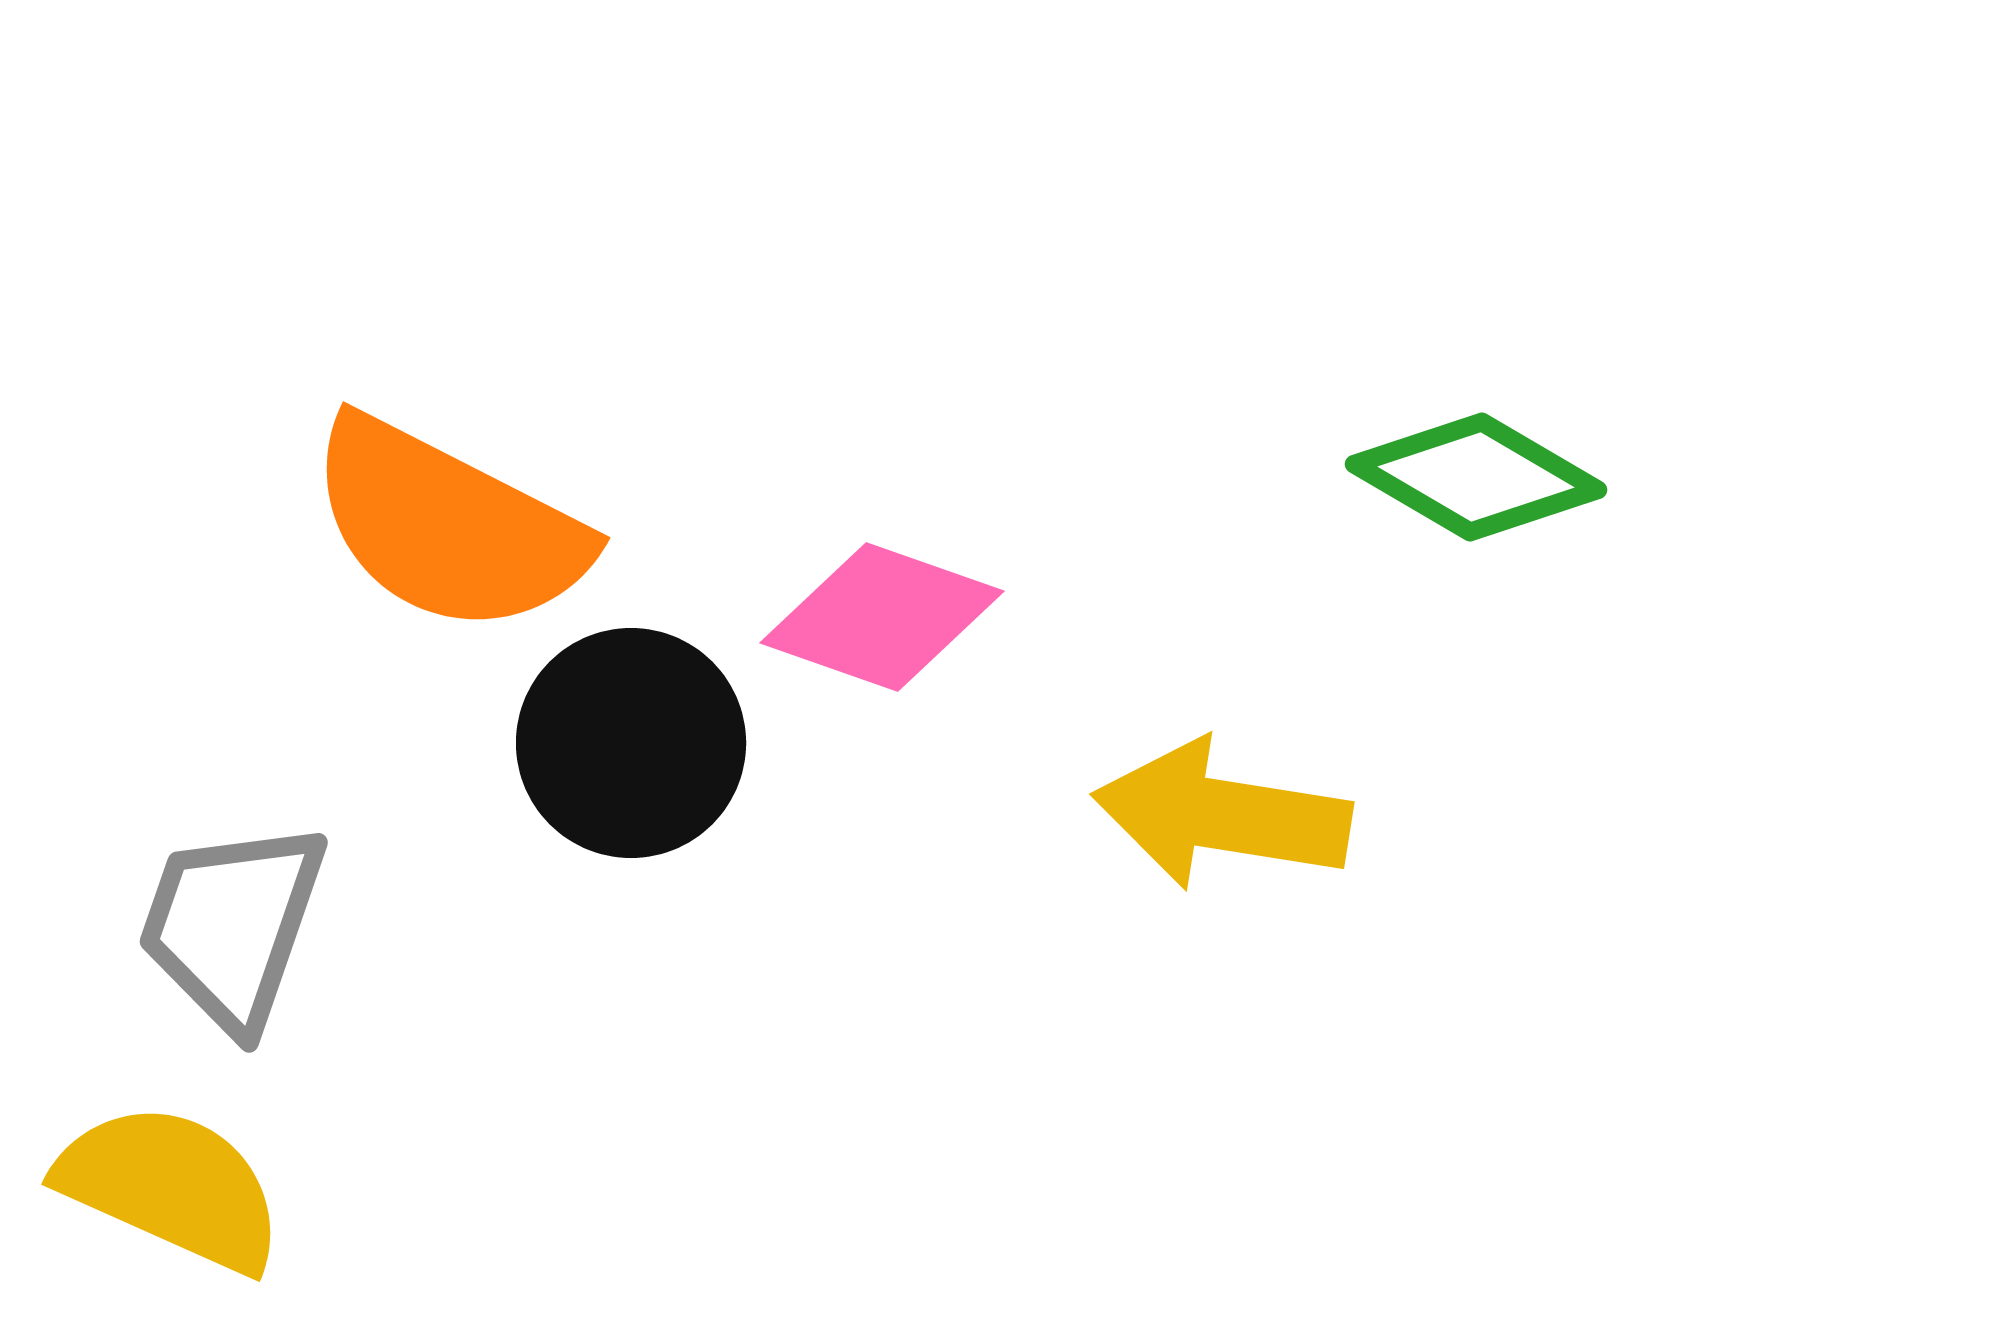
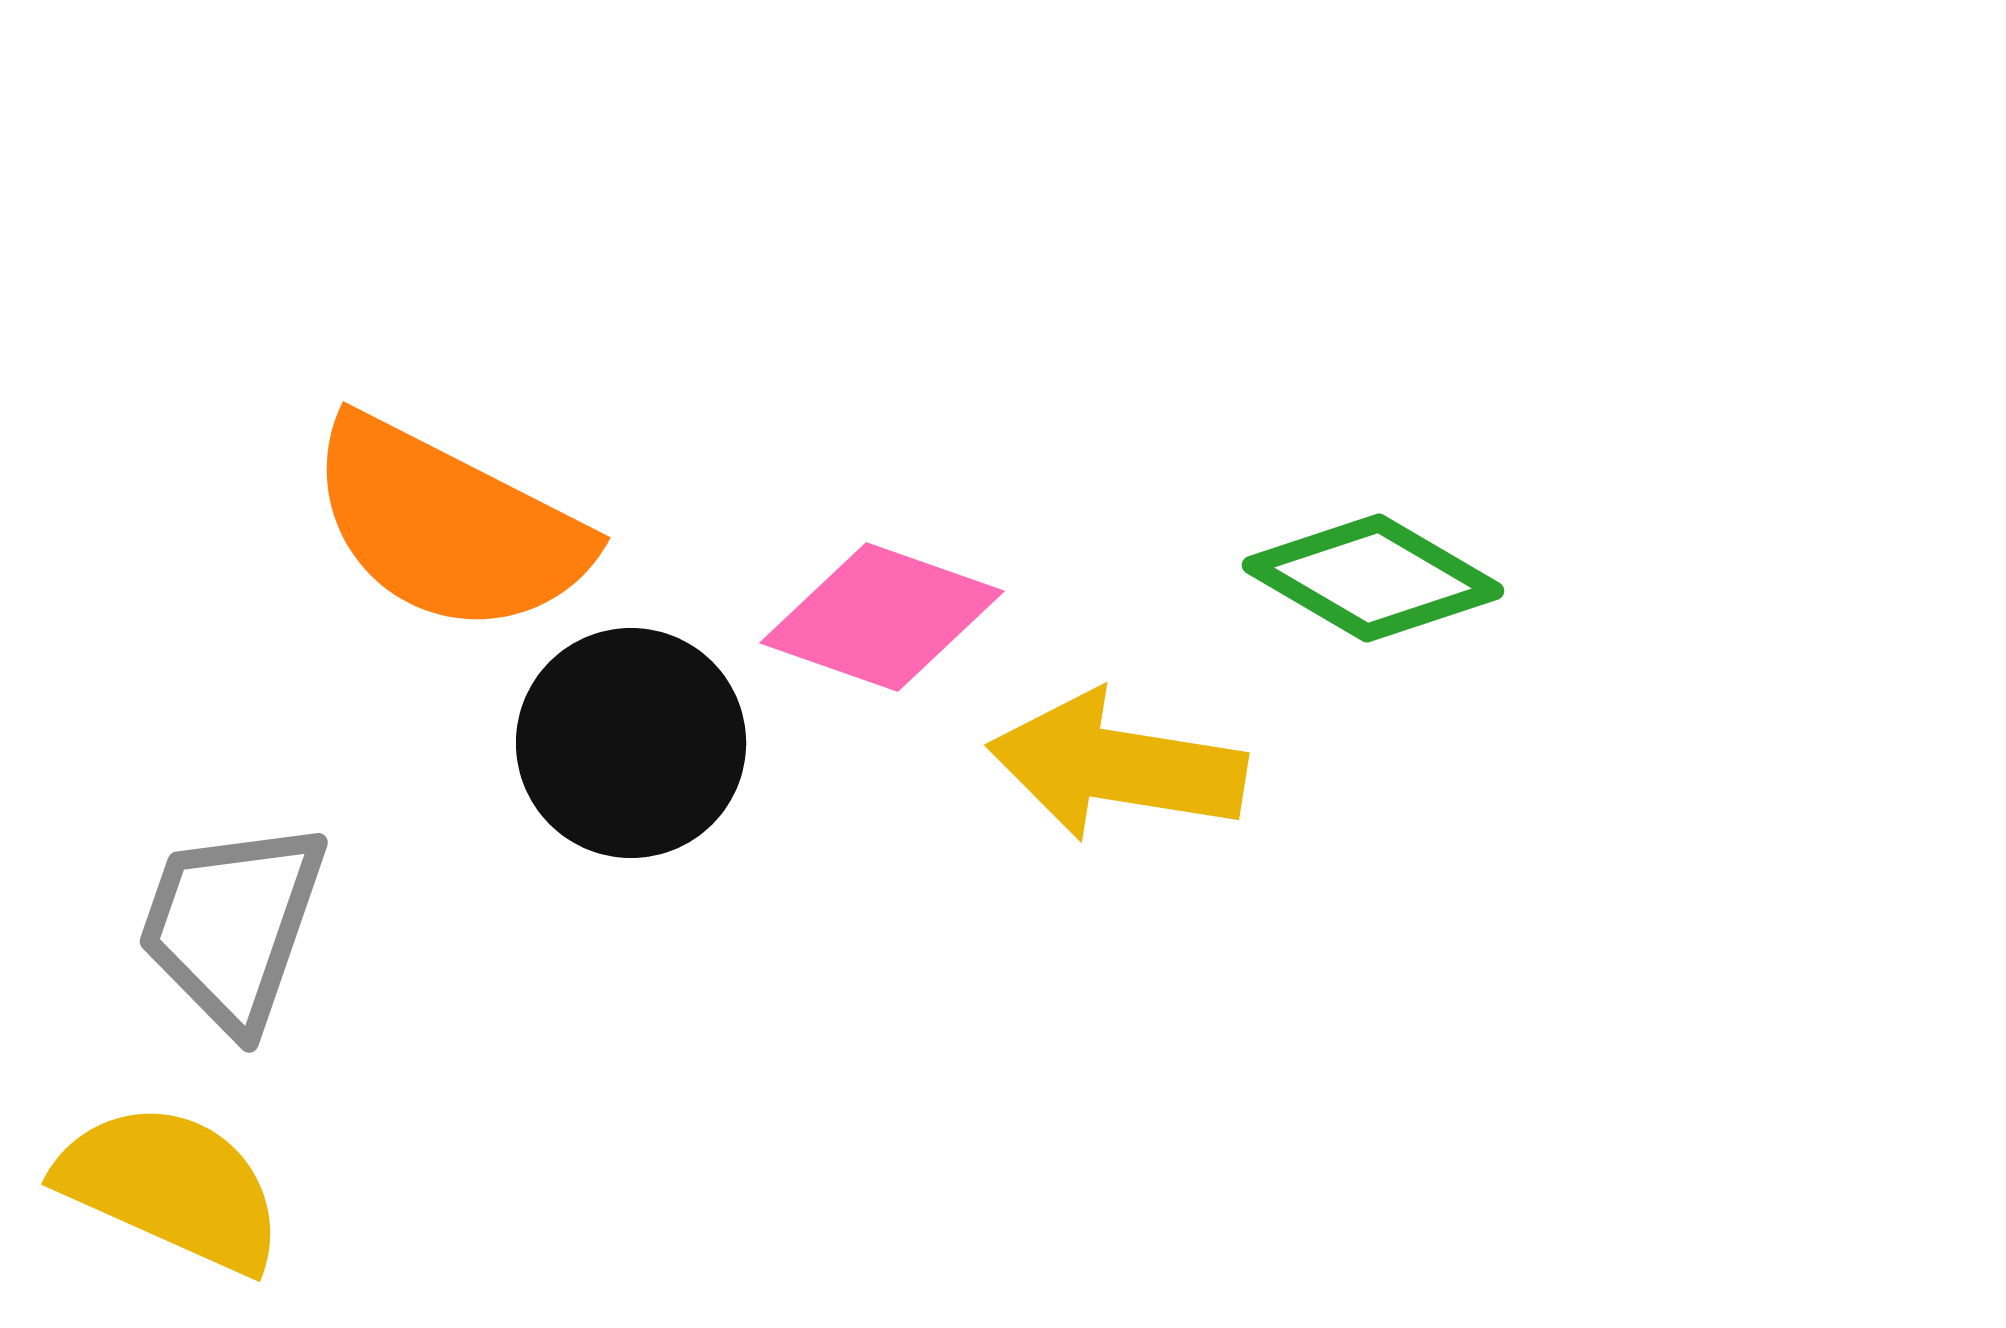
green diamond: moved 103 px left, 101 px down
yellow arrow: moved 105 px left, 49 px up
